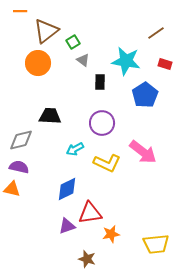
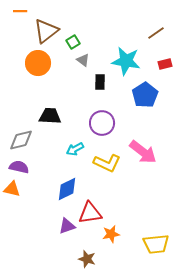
red rectangle: rotated 32 degrees counterclockwise
